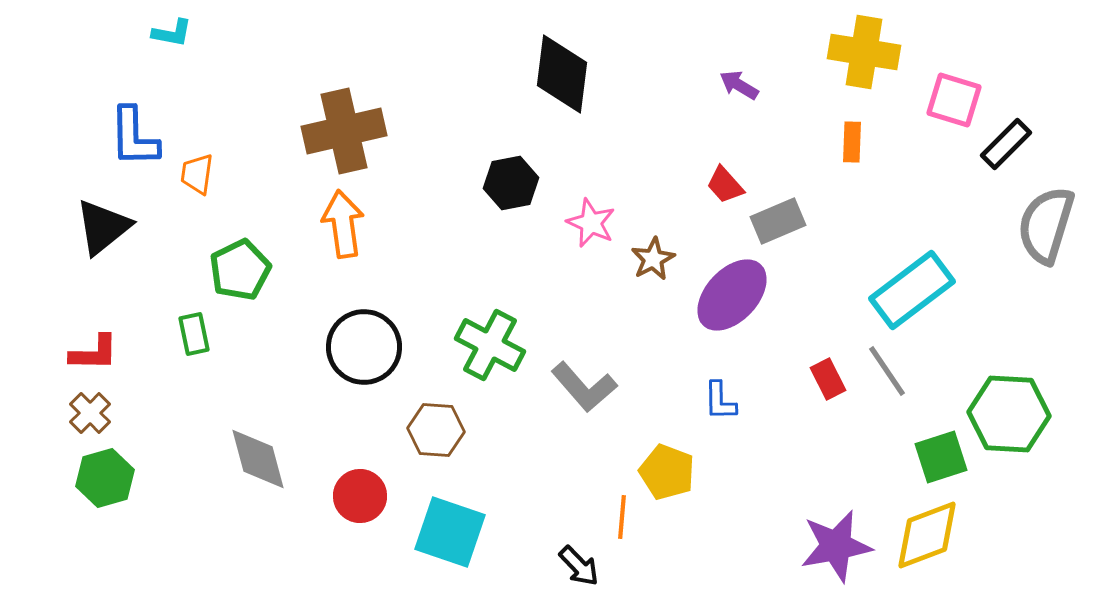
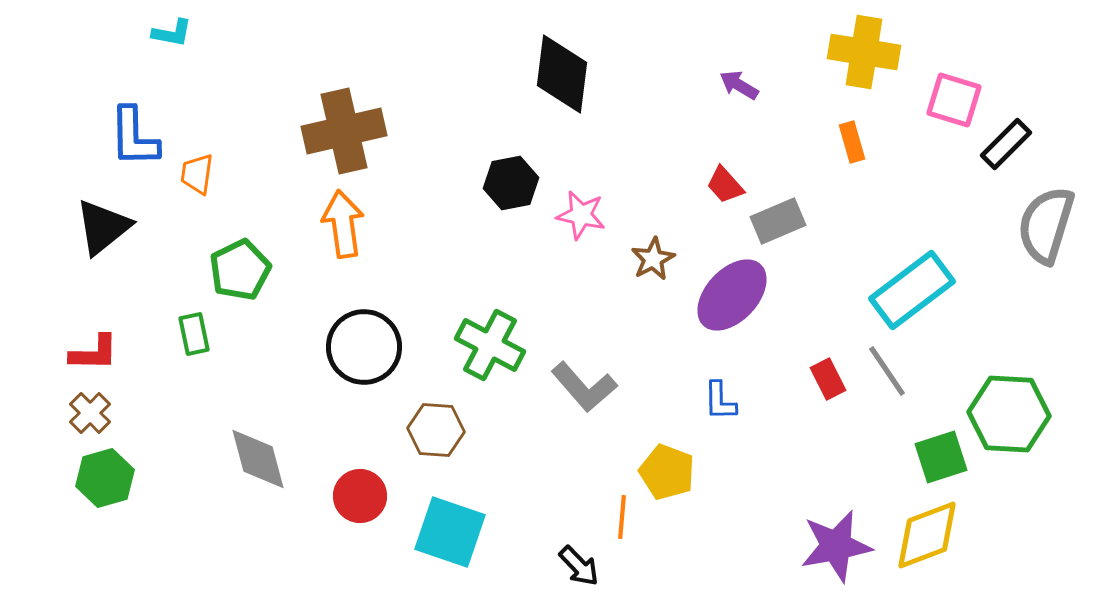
orange rectangle at (852, 142): rotated 18 degrees counterclockwise
pink star at (591, 223): moved 10 px left, 8 px up; rotated 12 degrees counterclockwise
